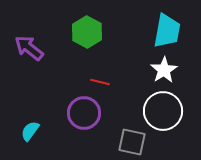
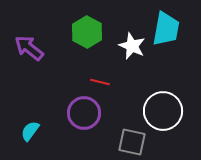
cyan trapezoid: moved 1 px left, 2 px up
white star: moved 32 px left, 24 px up; rotated 16 degrees counterclockwise
